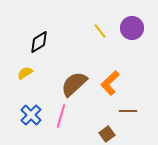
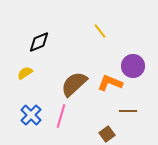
purple circle: moved 1 px right, 38 px down
black diamond: rotated 10 degrees clockwise
orange L-shape: rotated 65 degrees clockwise
